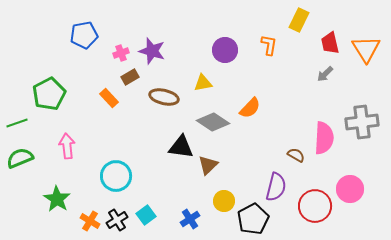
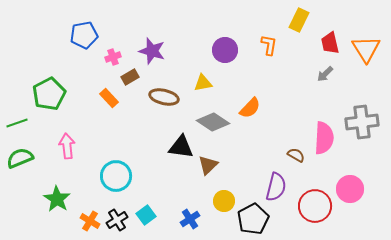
pink cross: moved 8 px left, 4 px down
